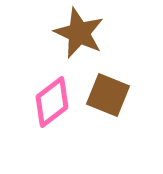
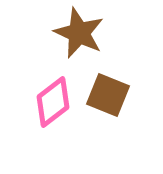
pink diamond: moved 1 px right
